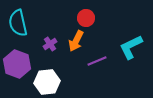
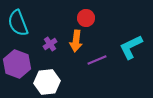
cyan semicircle: rotated 8 degrees counterclockwise
orange arrow: rotated 20 degrees counterclockwise
purple line: moved 1 px up
